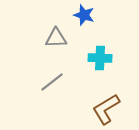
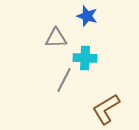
blue star: moved 3 px right, 1 px down
cyan cross: moved 15 px left
gray line: moved 12 px right, 2 px up; rotated 25 degrees counterclockwise
